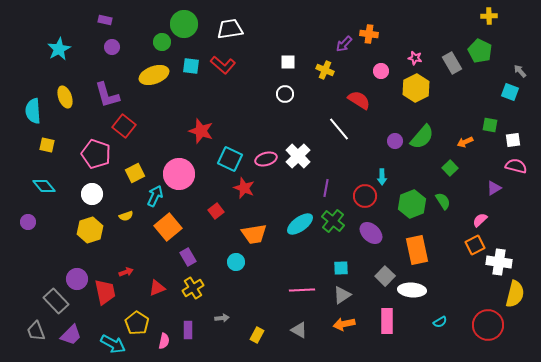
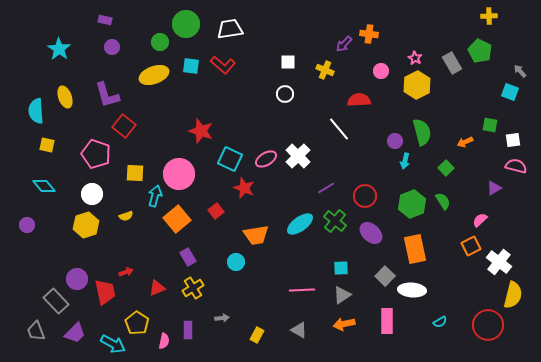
green circle at (184, 24): moved 2 px right
green circle at (162, 42): moved 2 px left
cyan star at (59, 49): rotated 10 degrees counterclockwise
pink star at (415, 58): rotated 16 degrees clockwise
yellow hexagon at (416, 88): moved 1 px right, 3 px up
red semicircle at (359, 100): rotated 35 degrees counterclockwise
cyan semicircle at (33, 111): moved 3 px right
green semicircle at (422, 137): moved 5 px up; rotated 56 degrees counterclockwise
pink ellipse at (266, 159): rotated 15 degrees counterclockwise
green square at (450, 168): moved 4 px left
yellow square at (135, 173): rotated 30 degrees clockwise
cyan arrow at (382, 177): moved 23 px right, 16 px up; rotated 14 degrees clockwise
purple line at (326, 188): rotated 48 degrees clockwise
cyan arrow at (155, 196): rotated 10 degrees counterclockwise
green cross at (333, 221): moved 2 px right
purple circle at (28, 222): moved 1 px left, 3 px down
orange square at (168, 227): moved 9 px right, 8 px up
yellow hexagon at (90, 230): moved 4 px left, 5 px up
orange trapezoid at (254, 234): moved 2 px right, 1 px down
orange square at (475, 245): moved 4 px left, 1 px down
orange rectangle at (417, 250): moved 2 px left, 1 px up
white cross at (499, 262): rotated 30 degrees clockwise
yellow semicircle at (515, 294): moved 2 px left, 1 px down
purple trapezoid at (71, 335): moved 4 px right, 2 px up
